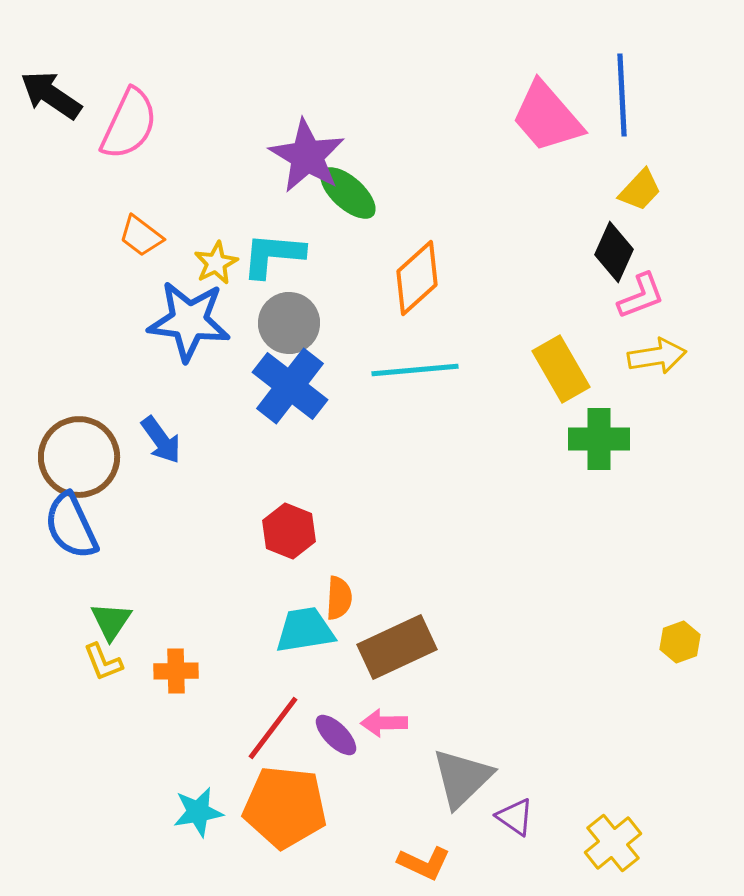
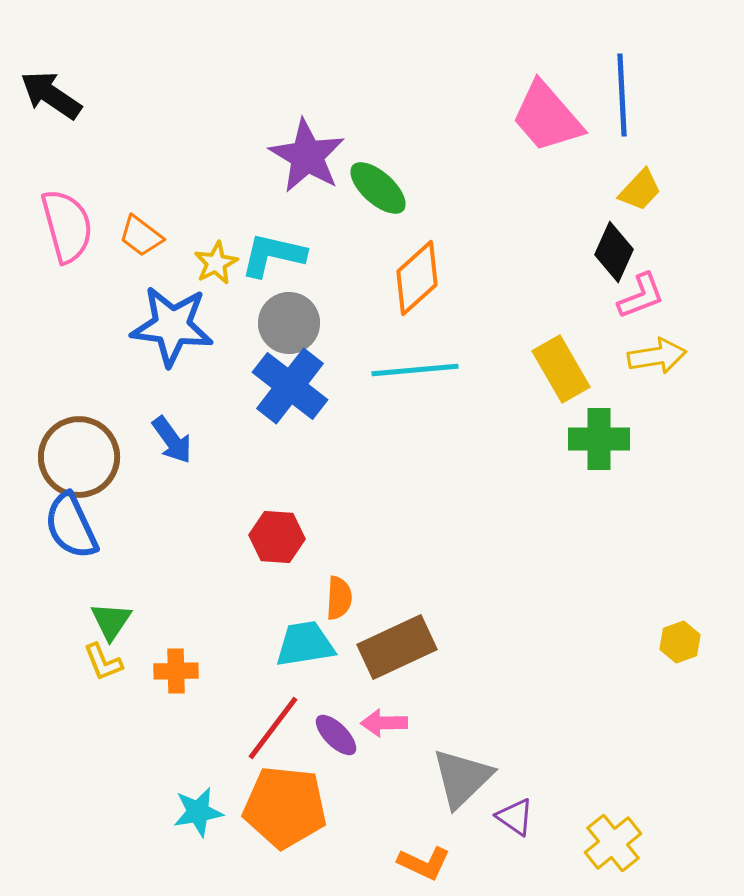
pink semicircle: moved 62 px left, 102 px down; rotated 40 degrees counterclockwise
green ellipse: moved 30 px right, 5 px up
cyan L-shape: rotated 8 degrees clockwise
blue star: moved 17 px left, 5 px down
blue arrow: moved 11 px right
red hexagon: moved 12 px left, 6 px down; rotated 18 degrees counterclockwise
cyan trapezoid: moved 14 px down
